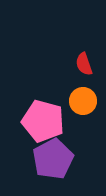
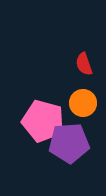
orange circle: moved 2 px down
purple pentagon: moved 16 px right, 16 px up; rotated 24 degrees clockwise
